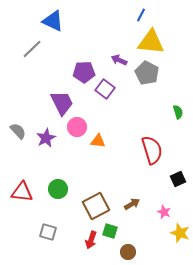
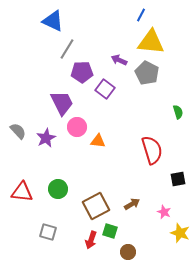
gray line: moved 35 px right; rotated 15 degrees counterclockwise
purple pentagon: moved 2 px left
black square: rotated 14 degrees clockwise
